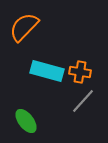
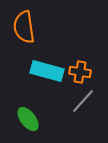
orange semicircle: rotated 52 degrees counterclockwise
green ellipse: moved 2 px right, 2 px up
